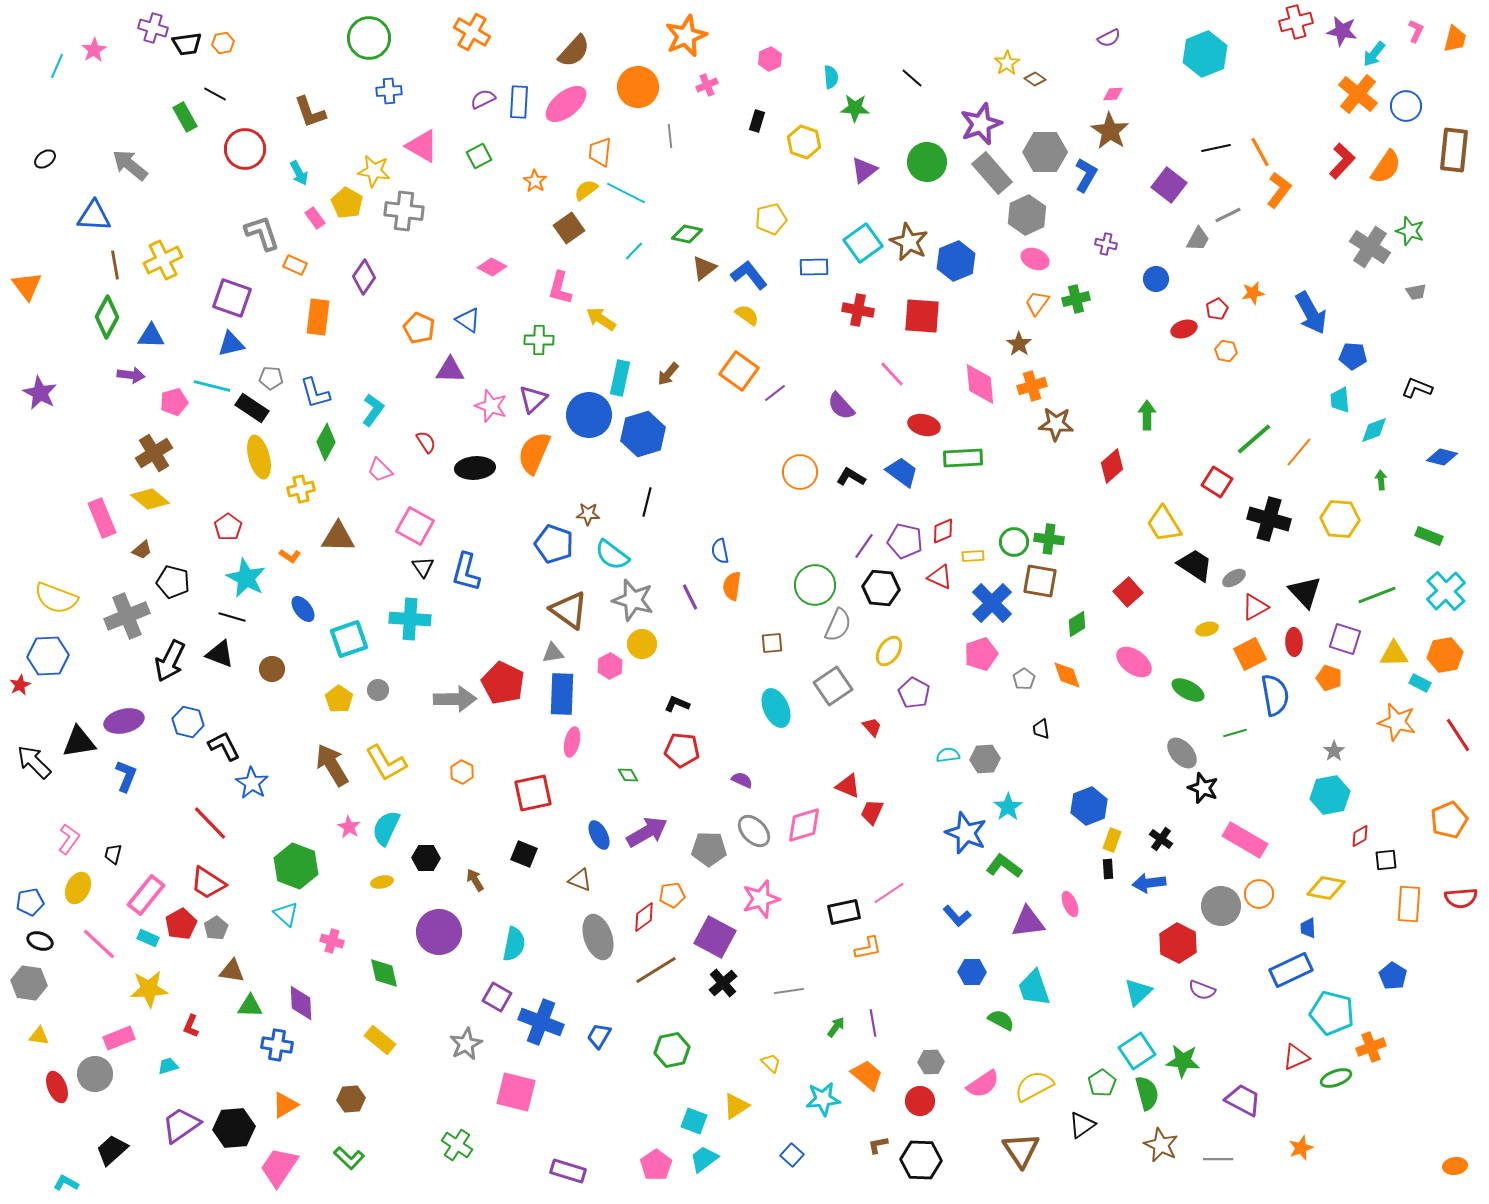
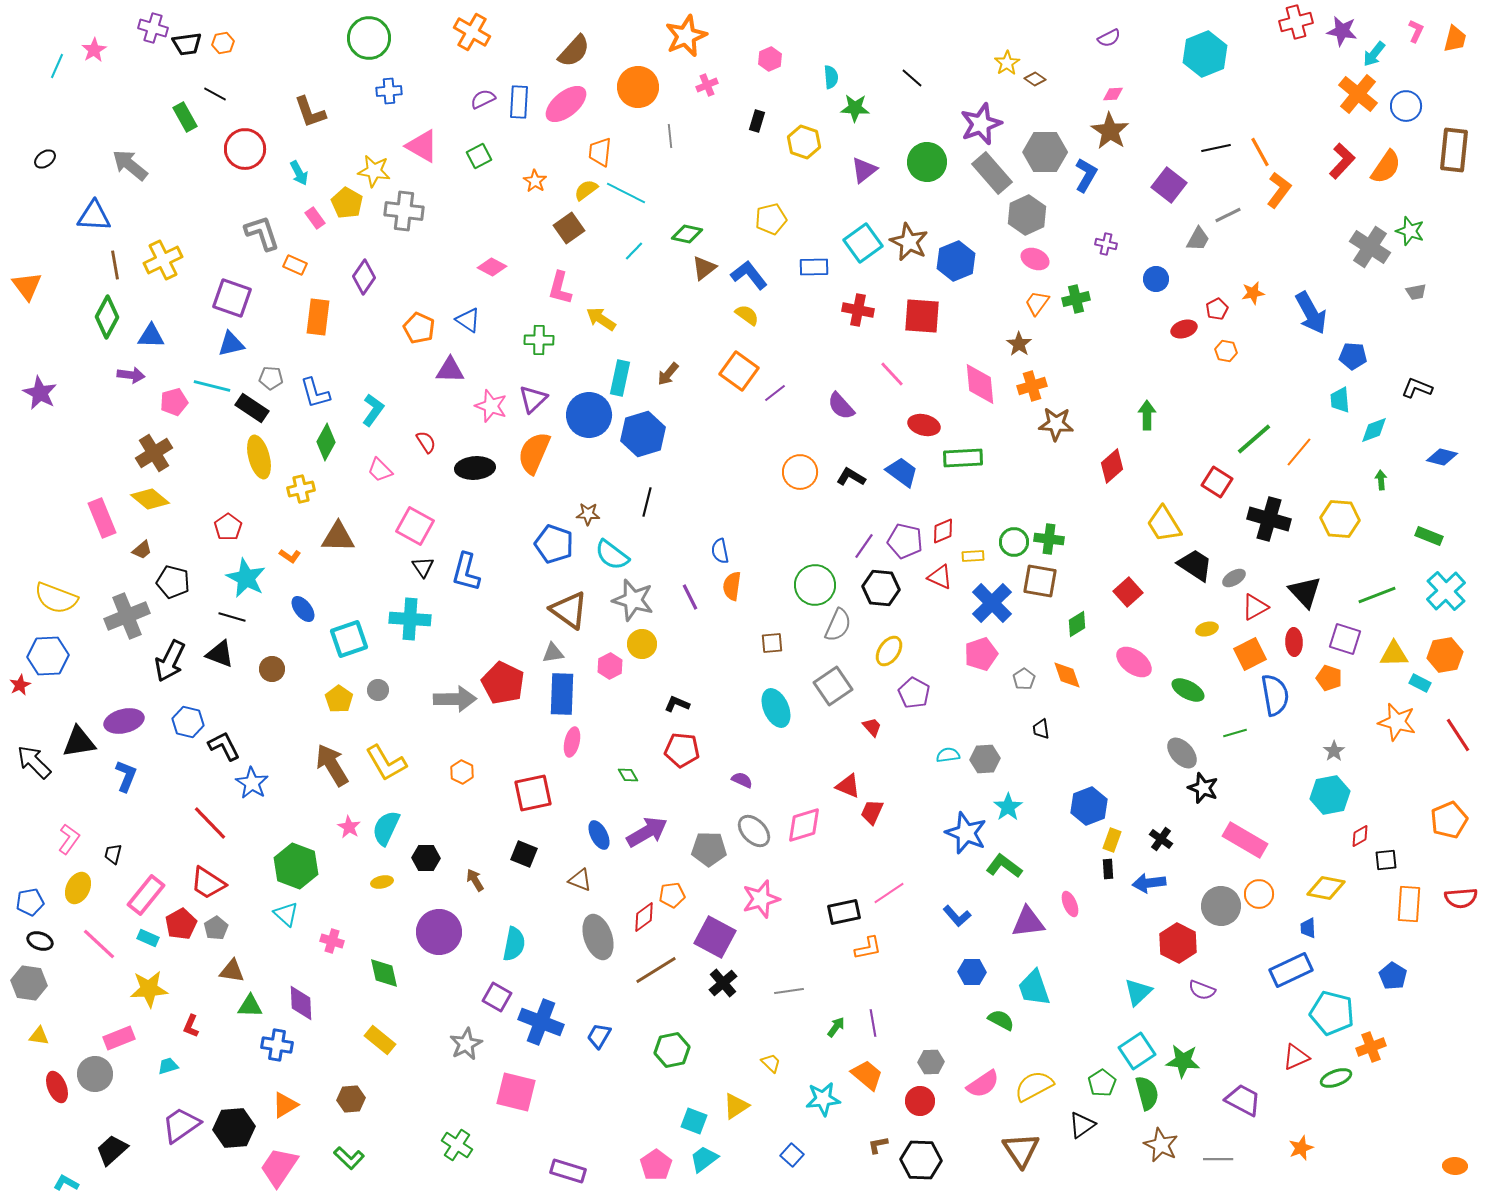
orange ellipse at (1455, 1166): rotated 10 degrees clockwise
